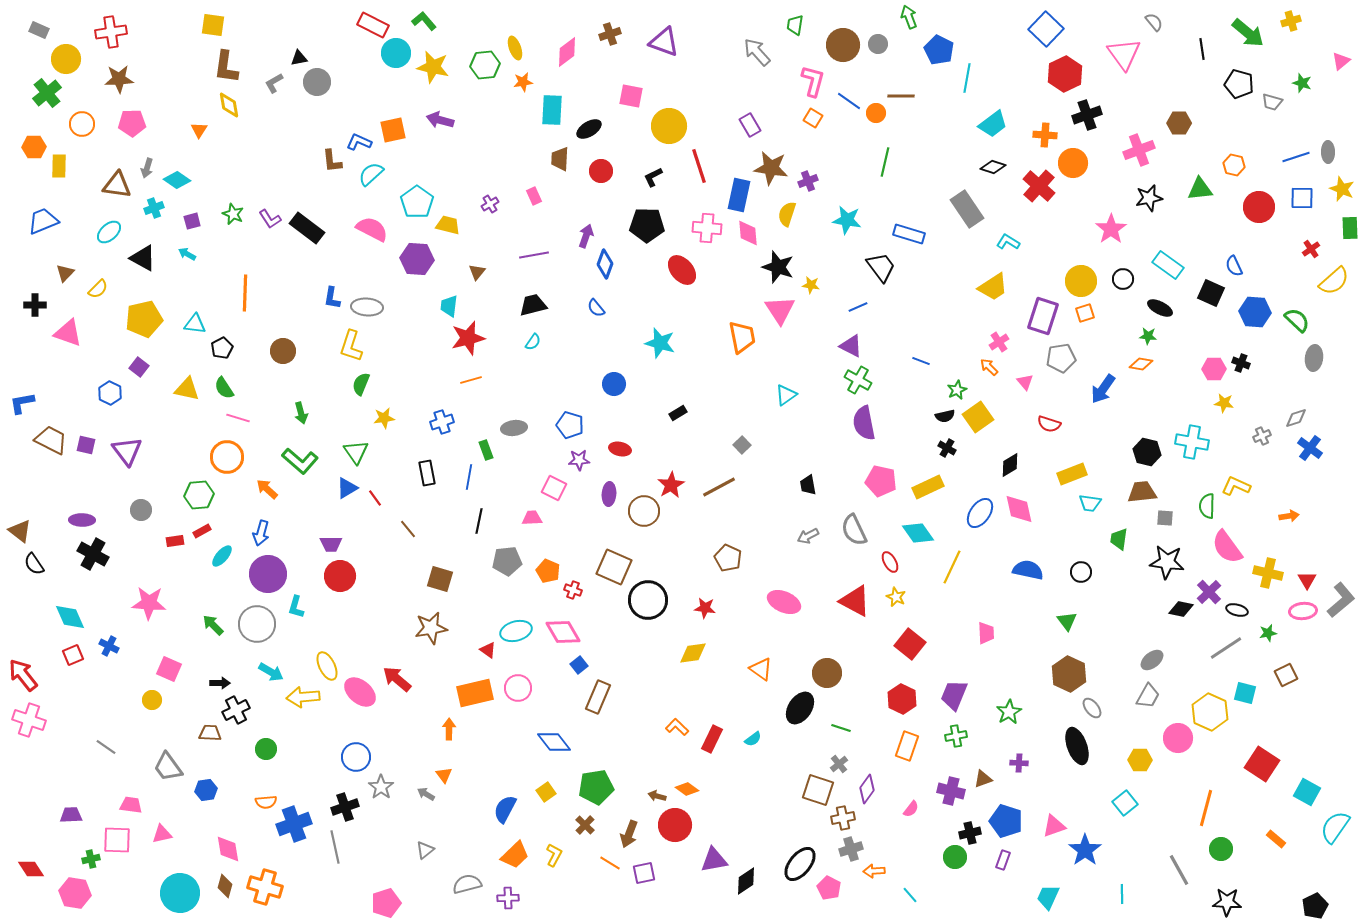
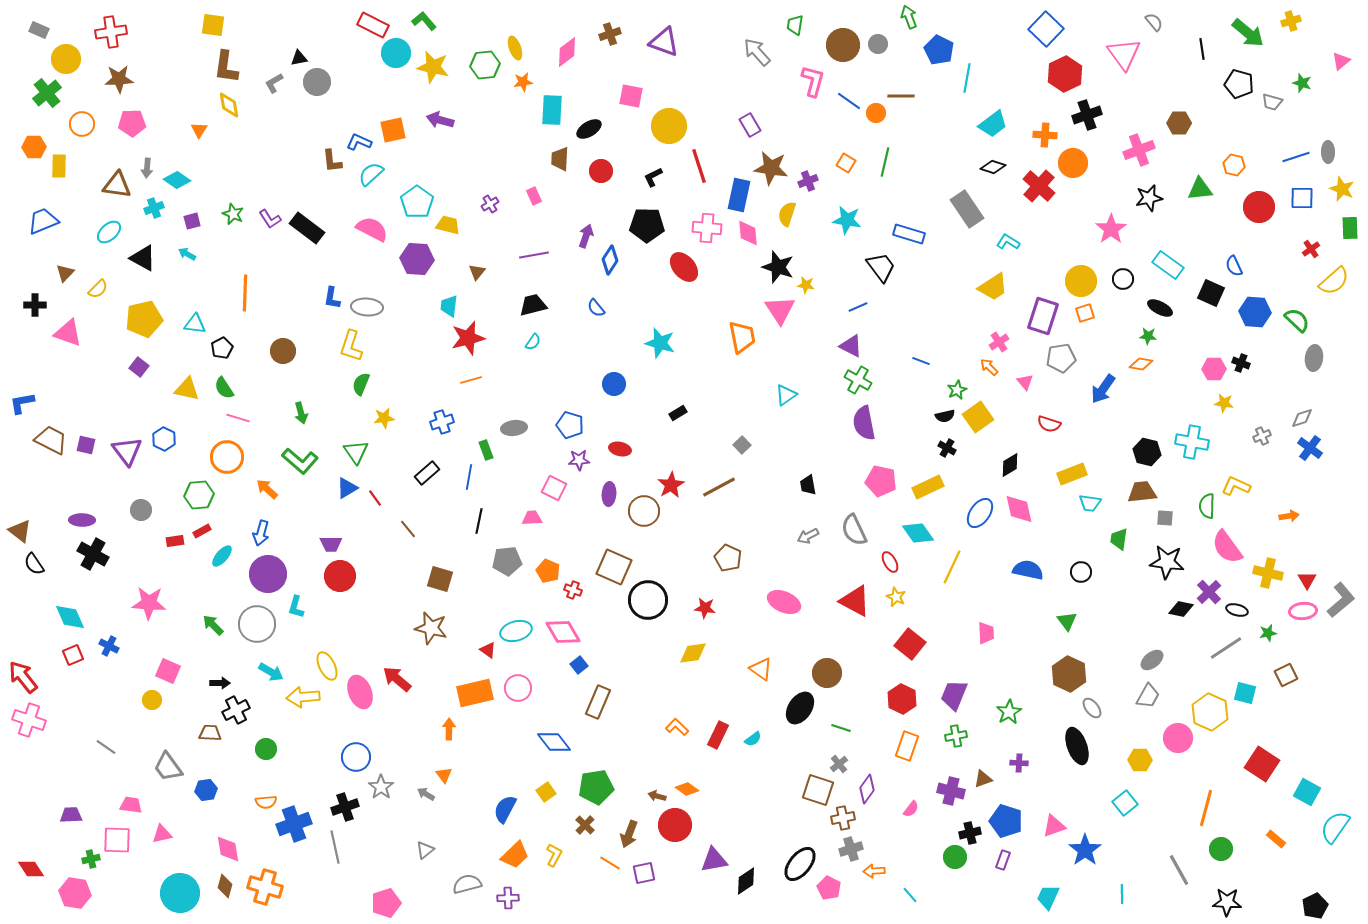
orange square at (813, 118): moved 33 px right, 45 px down
gray arrow at (147, 168): rotated 12 degrees counterclockwise
blue diamond at (605, 264): moved 5 px right, 4 px up; rotated 12 degrees clockwise
red ellipse at (682, 270): moved 2 px right, 3 px up
yellow star at (811, 285): moved 5 px left
blue hexagon at (110, 393): moved 54 px right, 46 px down
gray diamond at (1296, 418): moved 6 px right
black rectangle at (427, 473): rotated 60 degrees clockwise
brown star at (431, 628): rotated 24 degrees clockwise
pink square at (169, 669): moved 1 px left, 2 px down
red arrow at (23, 675): moved 2 px down
pink ellipse at (360, 692): rotated 28 degrees clockwise
brown rectangle at (598, 697): moved 5 px down
red rectangle at (712, 739): moved 6 px right, 4 px up
